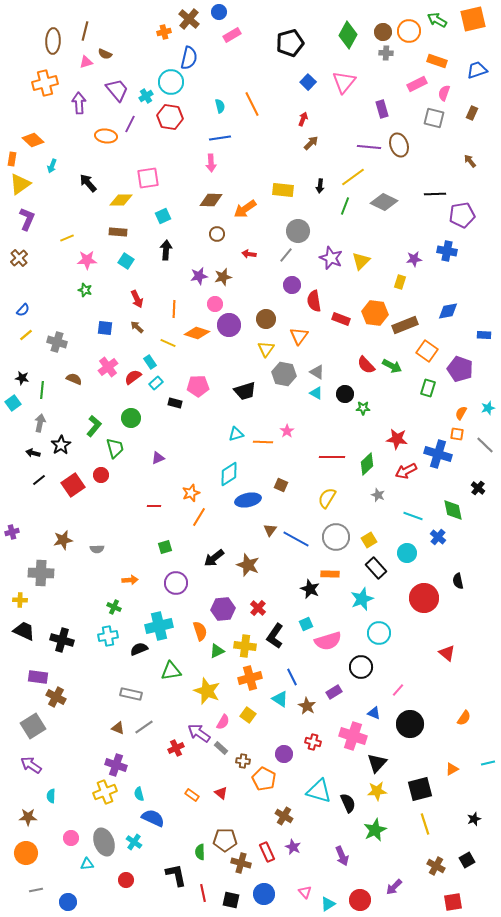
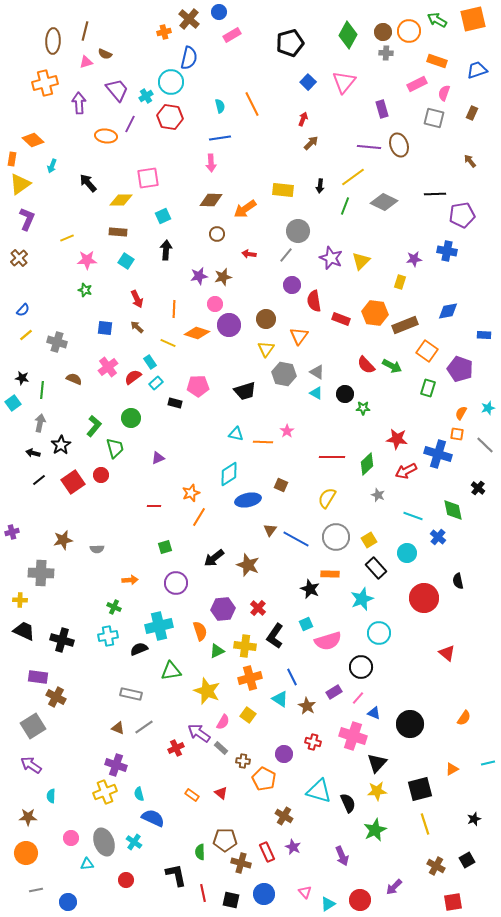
cyan triangle at (236, 434): rotated 28 degrees clockwise
red square at (73, 485): moved 3 px up
pink line at (398, 690): moved 40 px left, 8 px down
